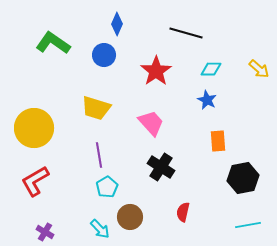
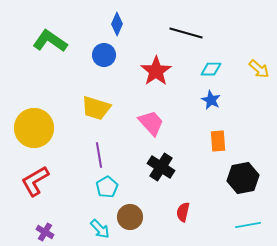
green L-shape: moved 3 px left, 2 px up
blue star: moved 4 px right
